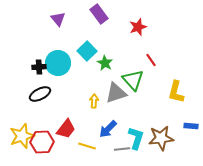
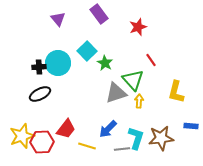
yellow arrow: moved 45 px right
